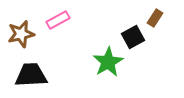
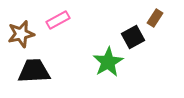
black trapezoid: moved 3 px right, 4 px up
